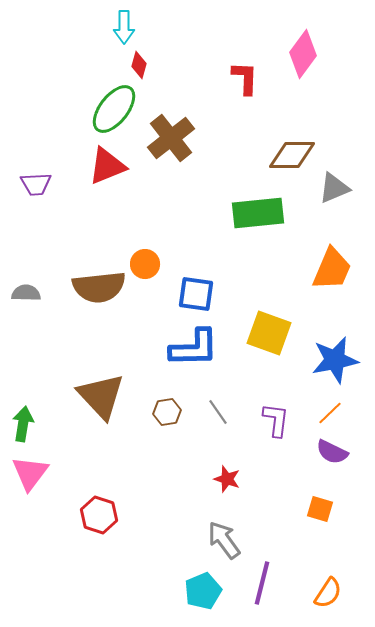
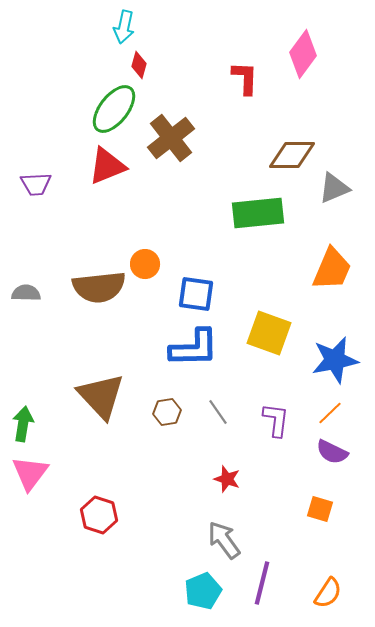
cyan arrow: rotated 12 degrees clockwise
